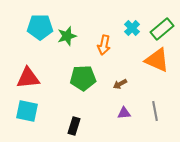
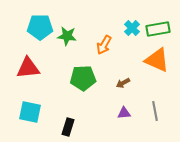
green rectangle: moved 4 px left; rotated 30 degrees clockwise
green star: rotated 24 degrees clockwise
orange arrow: rotated 18 degrees clockwise
red triangle: moved 10 px up
brown arrow: moved 3 px right, 1 px up
cyan square: moved 3 px right, 1 px down
black rectangle: moved 6 px left, 1 px down
